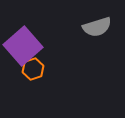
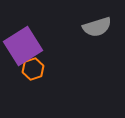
purple square: rotated 9 degrees clockwise
